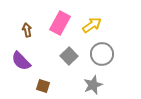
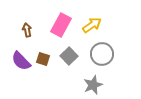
pink rectangle: moved 1 px right, 2 px down
brown square: moved 27 px up
